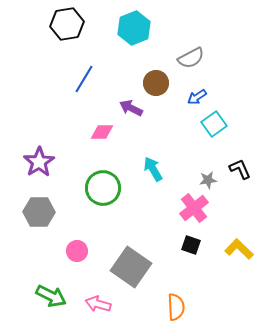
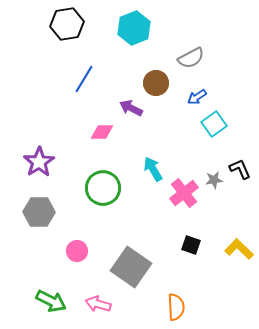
gray star: moved 6 px right
pink cross: moved 10 px left, 15 px up
green arrow: moved 5 px down
